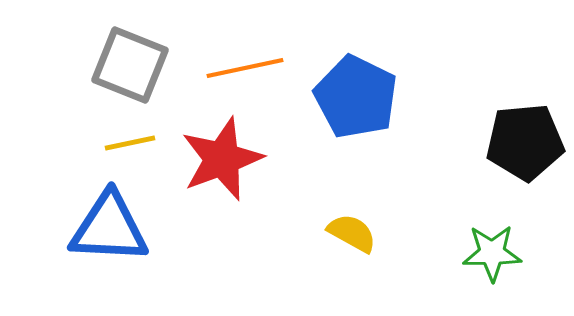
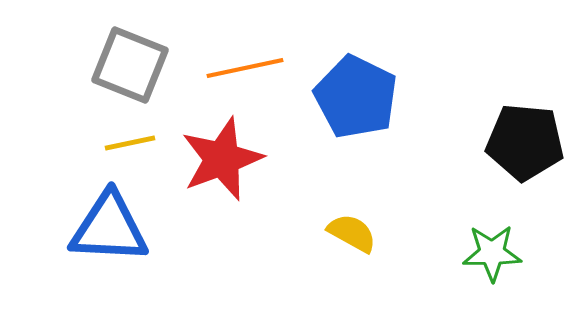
black pentagon: rotated 10 degrees clockwise
